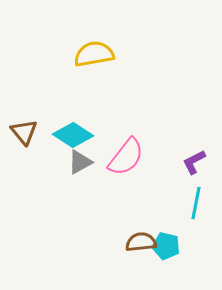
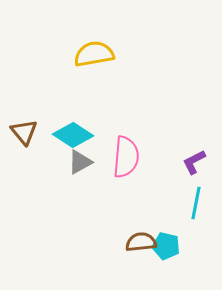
pink semicircle: rotated 33 degrees counterclockwise
